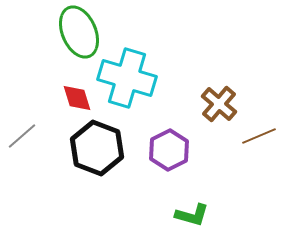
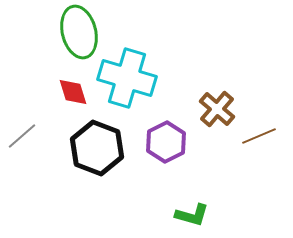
green ellipse: rotated 9 degrees clockwise
red diamond: moved 4 px left, 6 px up
brown cross: moved 2 px left, 5 px down
purple hexagon: moved 3 px left, 8 px up
